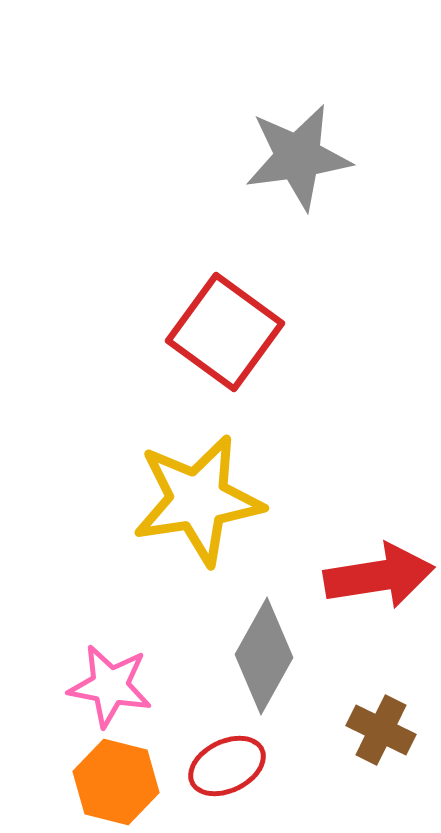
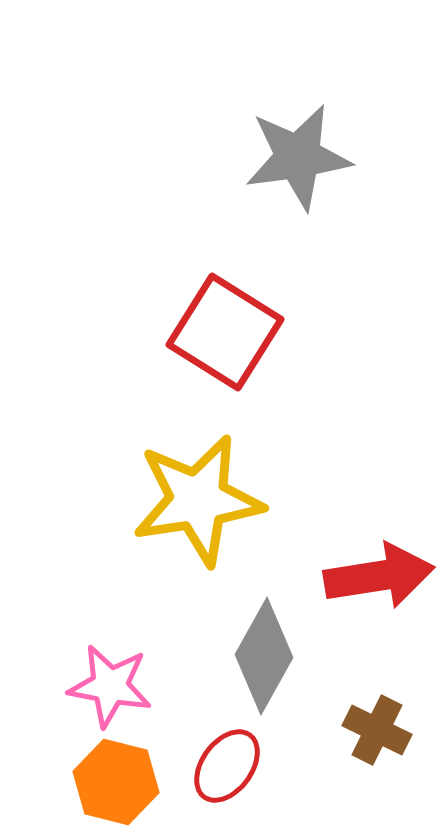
red square: rotated 4 degrees counterclockwise
brown cross: moved 4 px left
red ellipse: rotated 28 degrees counterclockwise
